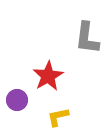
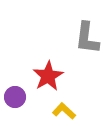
purple circle: moved 2 px left, 3 px up
yellow L-shape: moved 6 px right, 6 px up; rotated 55 degrees clockwise
